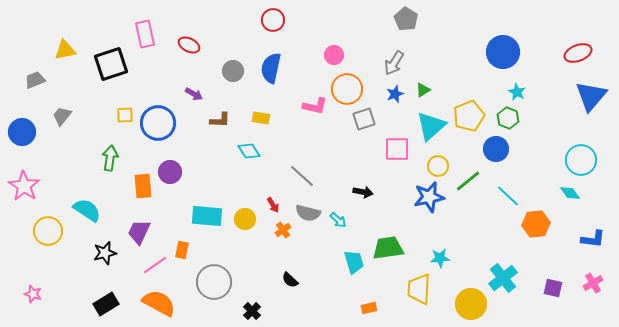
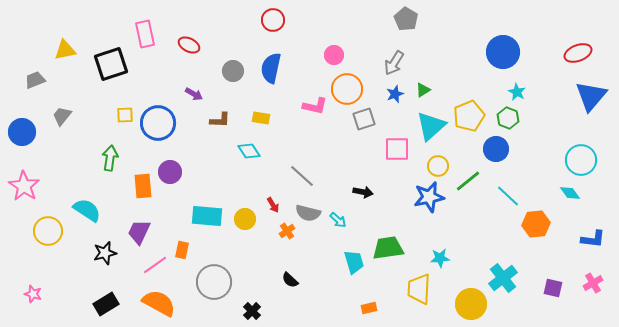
orange cross at (283, 230): moved 4 px right, 1 px down
